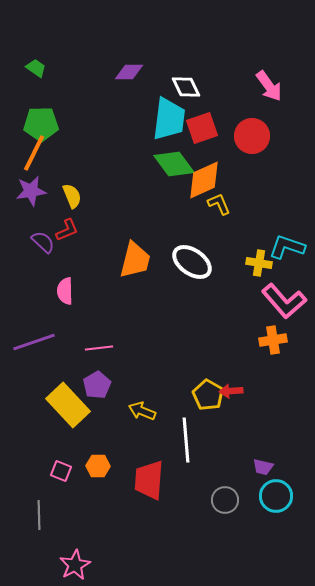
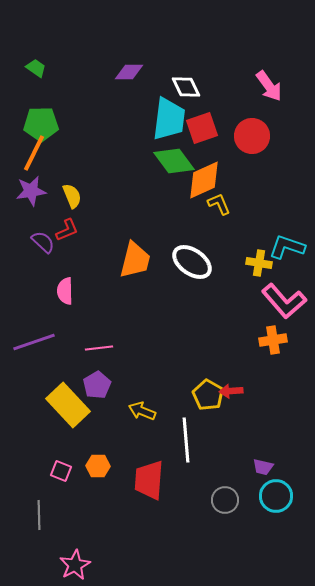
green diamond: moved 3 px up
